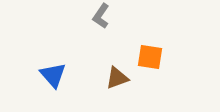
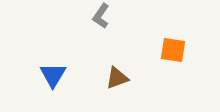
orange square: moved 23 px right, 7 px up
blue triangle: rotated 12 degrees clockwise
